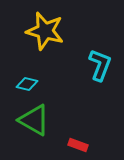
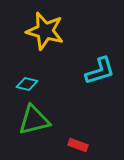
cyan L-shape: moved 6 px down; rotated 52 degrees clockwise
green triangle: rotated 44 degrees counterclockwise
